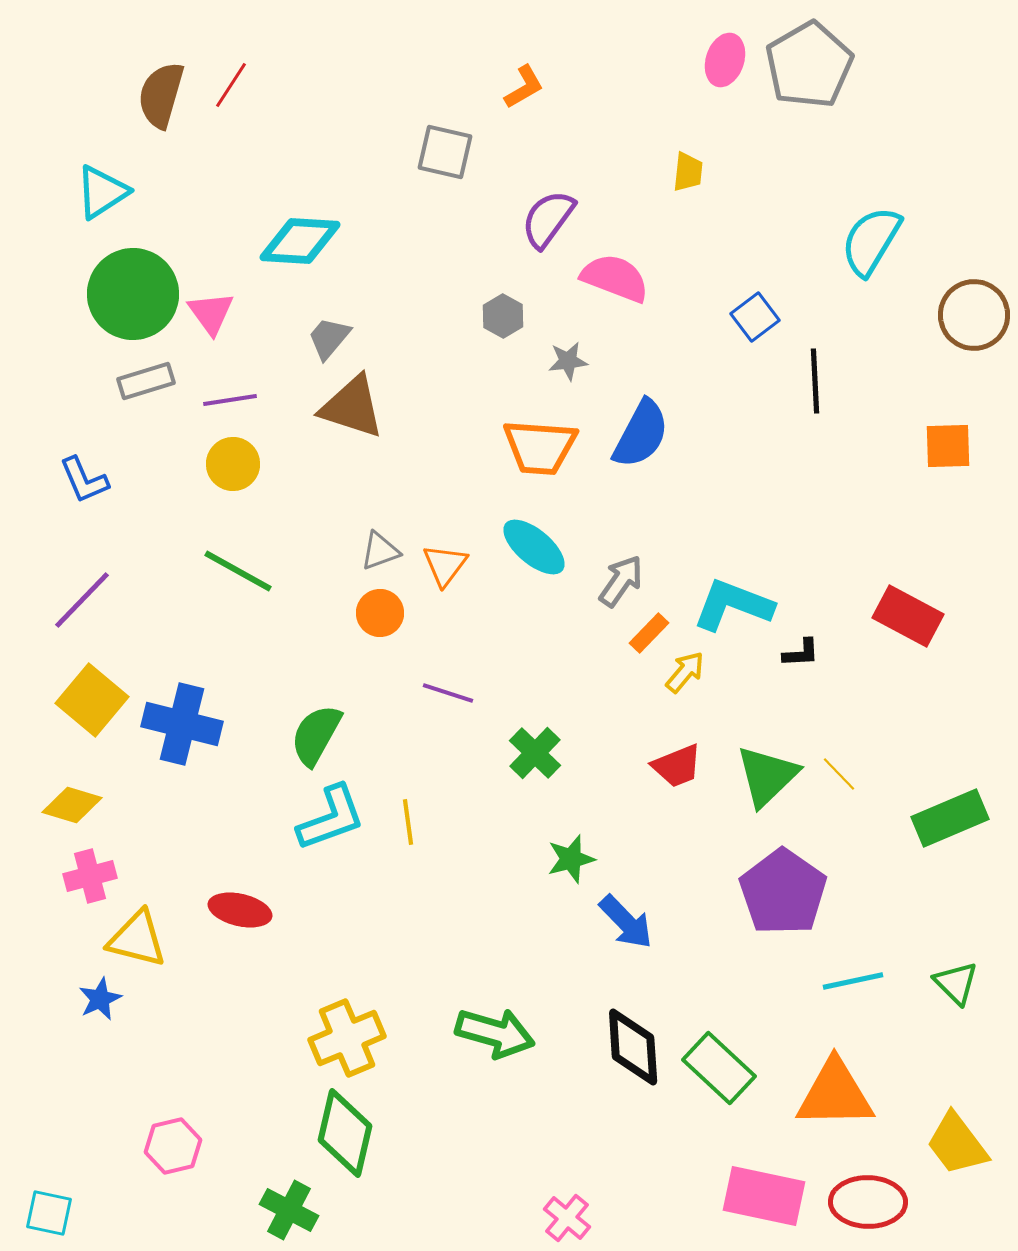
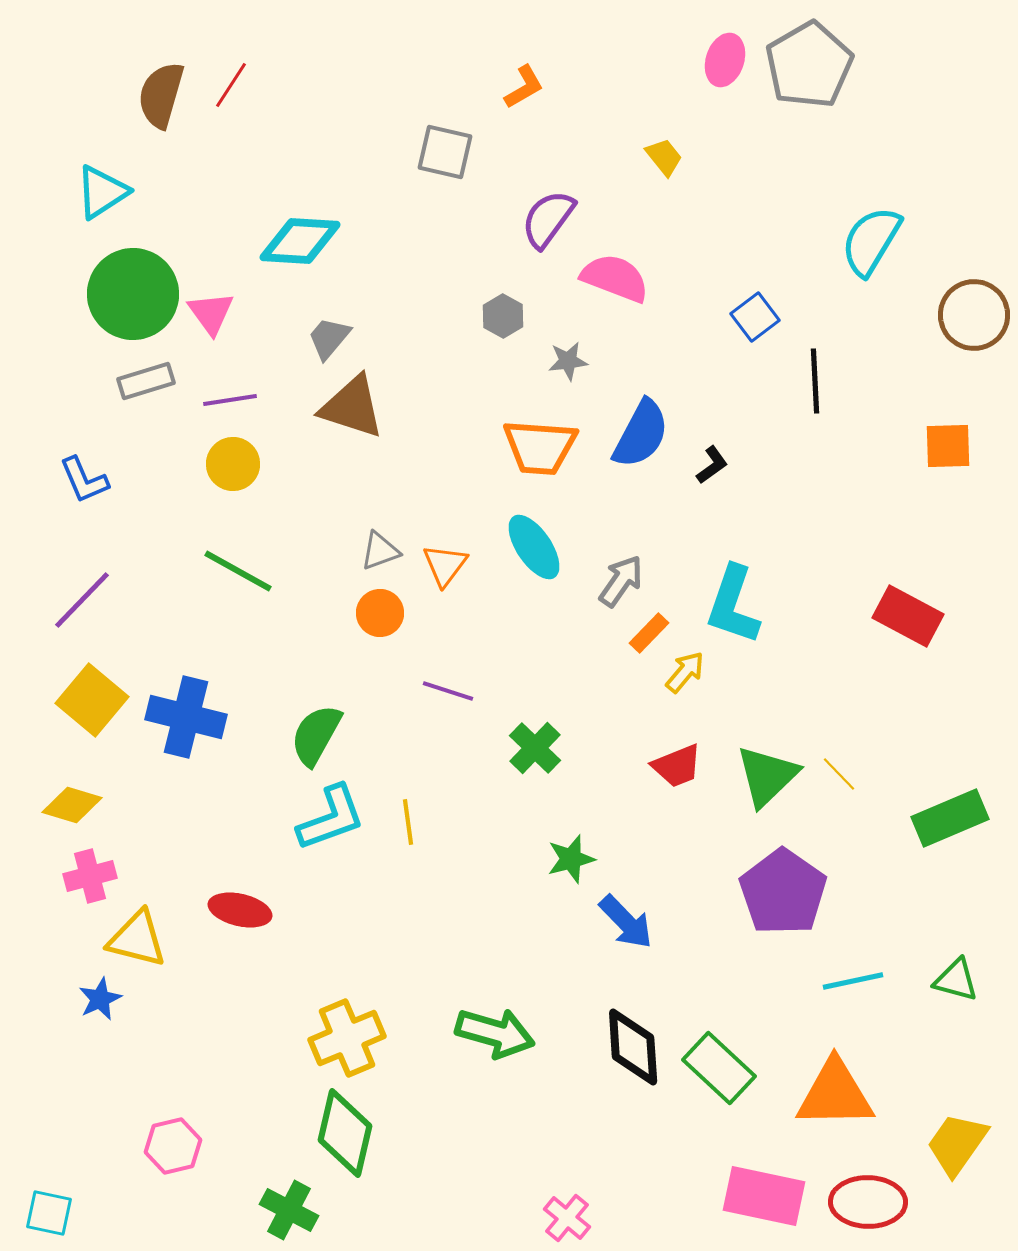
yellow trapezoid at (688, 172): moved 24 px left, 15 px up; rotated 45 degrees counterclockwise
cyan ellipse at (534, 547): rotated 16 degrees clockwise
cyan L-shape at (733, 605): rotated 92 degrees counterclockwise
black L-shape at (801, 653): moved 89 px left, 188 px up; rotated 33 degrees counterclockwise
purple line at (448, 693): moved 2 px up
blue cross at (182, 724): moved 4 px right, 7 px up
green cross at (535, 753): moved 5 px up
green triangle at (956, 983): moved 3 px up; rotated 30 degrees counterclockwise
yellow trapezoid at (957, 1144): rotated 72 degrees clockwise
